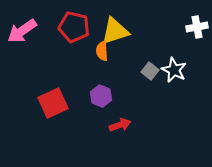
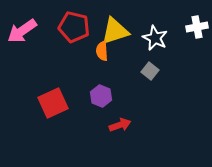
white star: moved 19 px left, 32 px up
